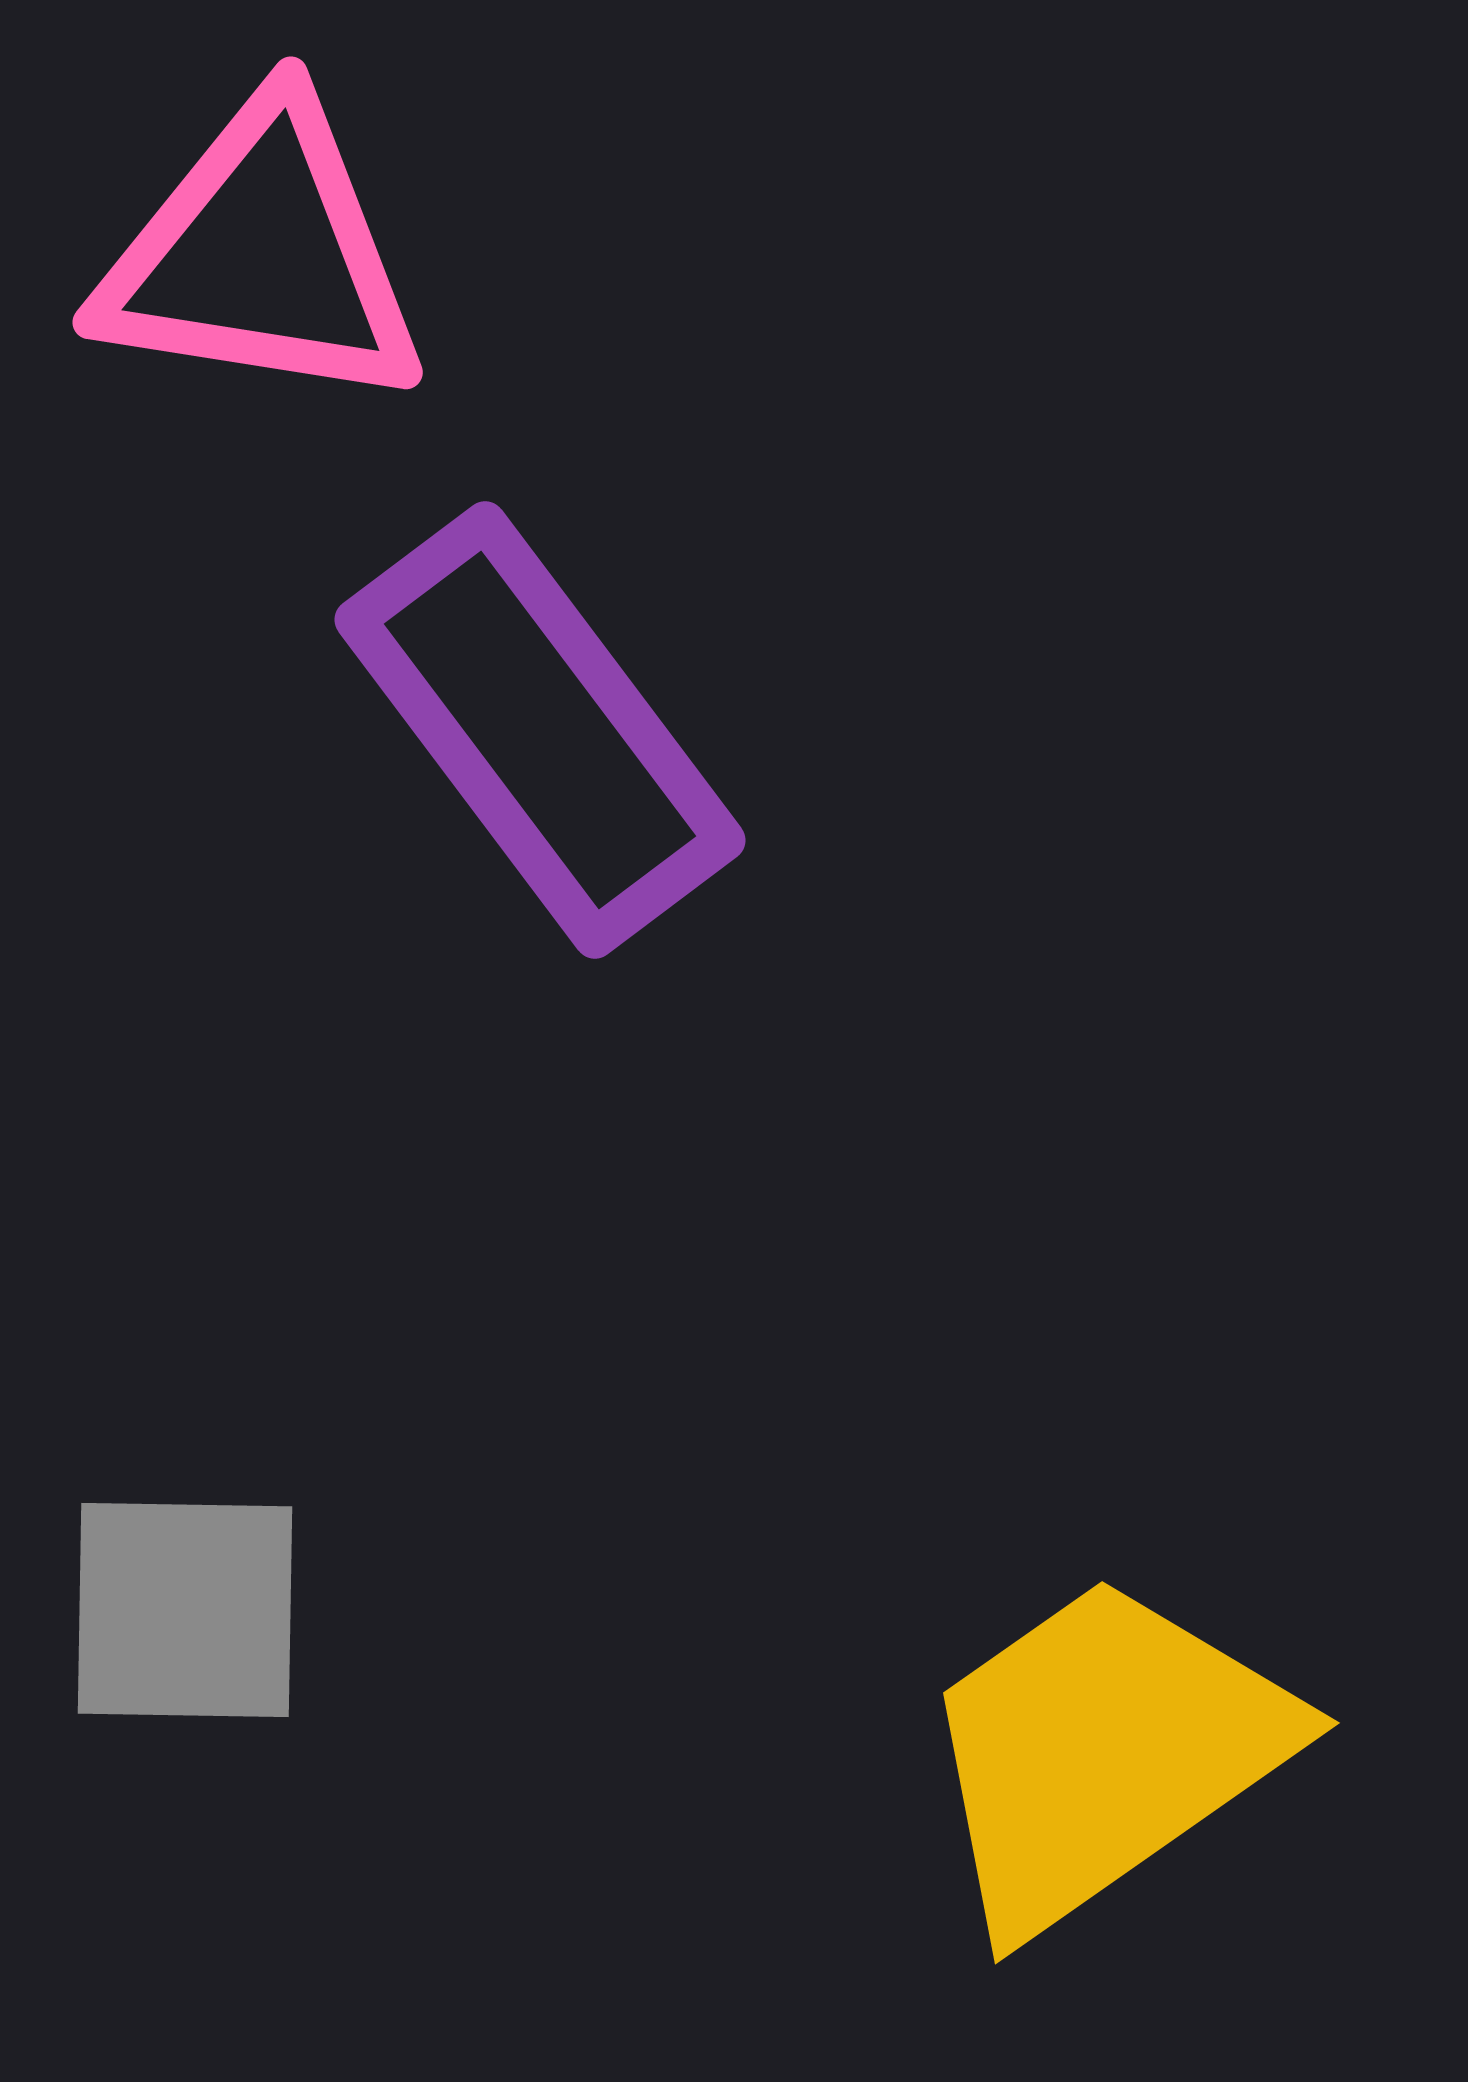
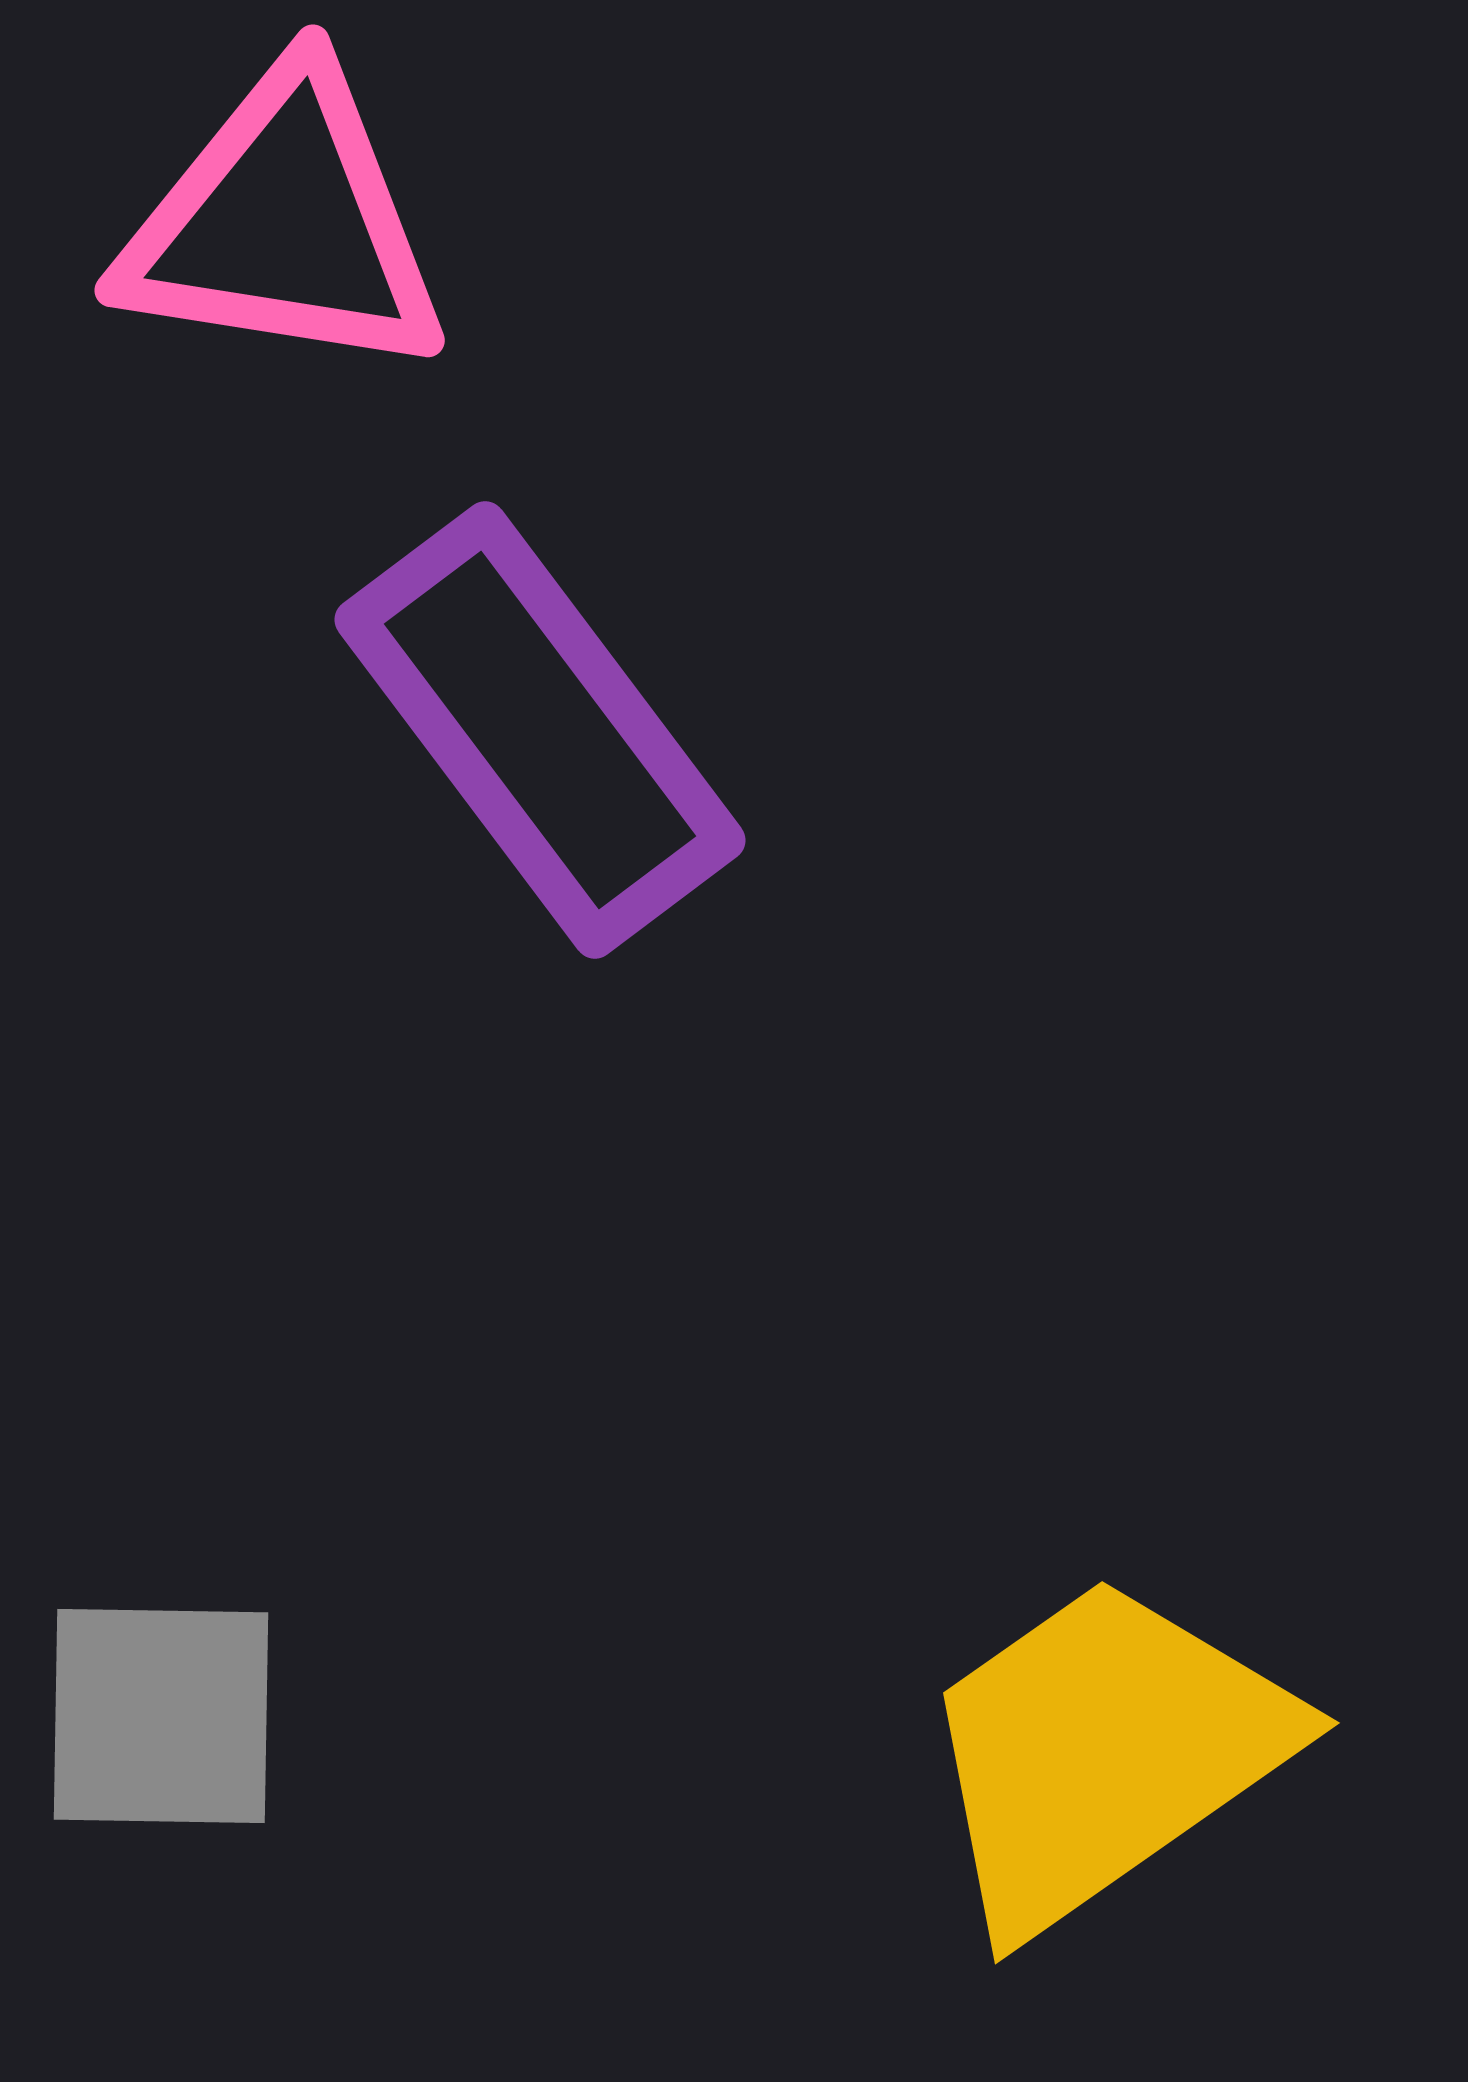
pink triangle: moved 22 px right, 32 px up
gray square: moved 24 px left, 106 px down
